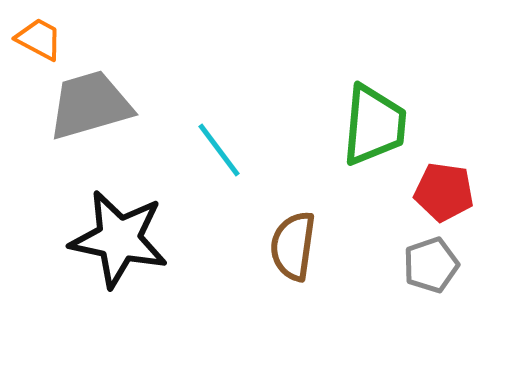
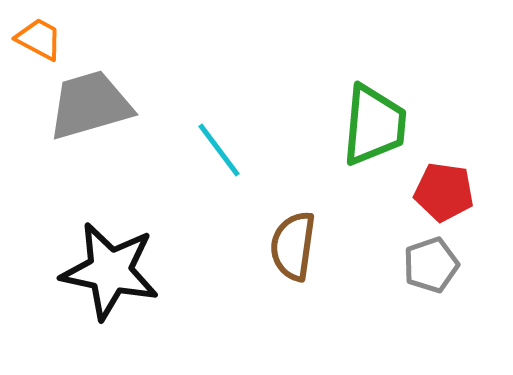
black star: moved 9 px left, 32 px down
